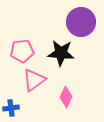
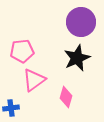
black star: moved 16 px right, 5 px down; rotated 28 degrees counterclockwise
pink diamond: rotated 10 degrees counterclockwise
